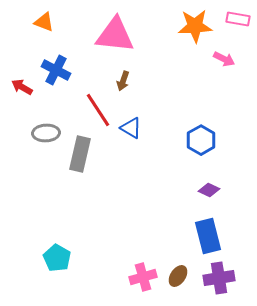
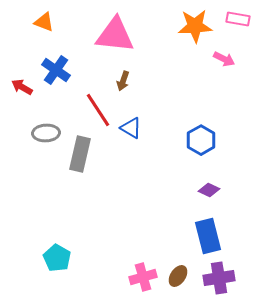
blue cross: rotated 8 degrees clockwise
